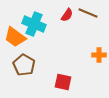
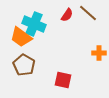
brown line: rotated 18 degrees clockwise
orange trapezoid: moved 6 px right
orange cross: moved 2 px up
red square: moved 2 px up
